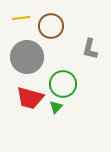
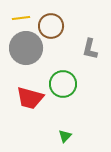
gray circle: moved 1 px left, 9 px up
green triangle: moved 9 px right, 29 px down
